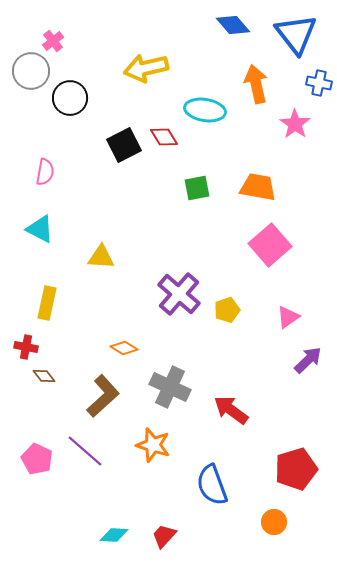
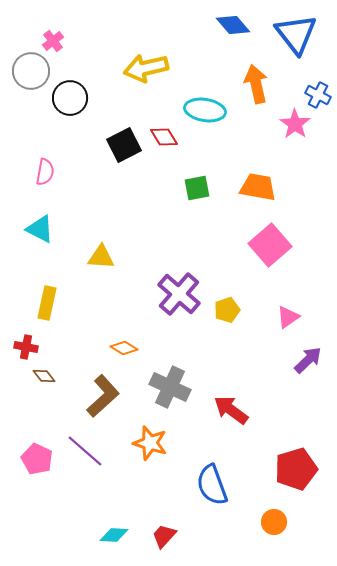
blue cross: moved 1 px left, 12 px down; rotated 15 degrees clockwise
orange star: moved 3 px left, 2 px up
